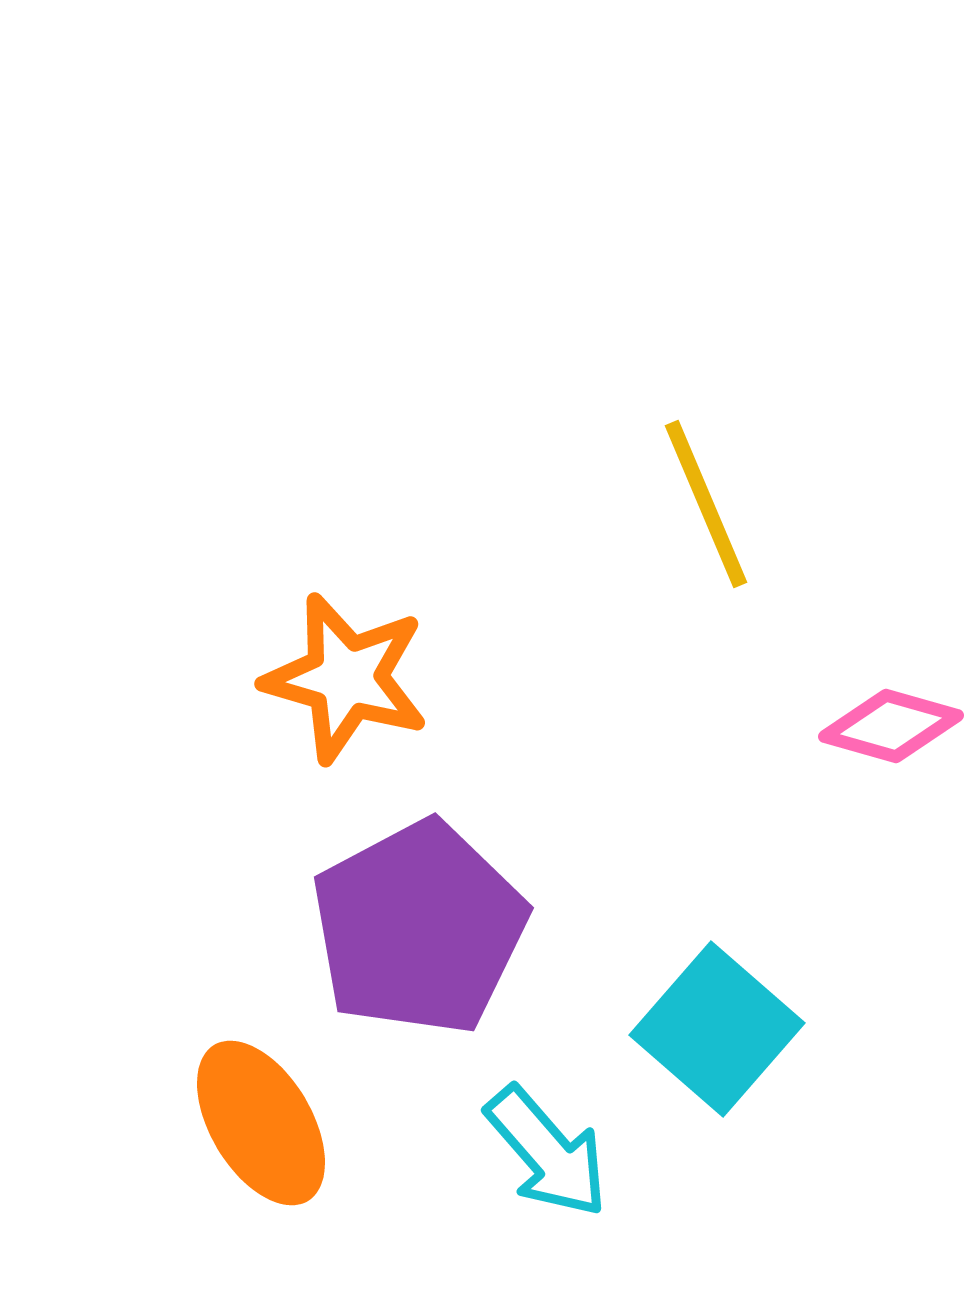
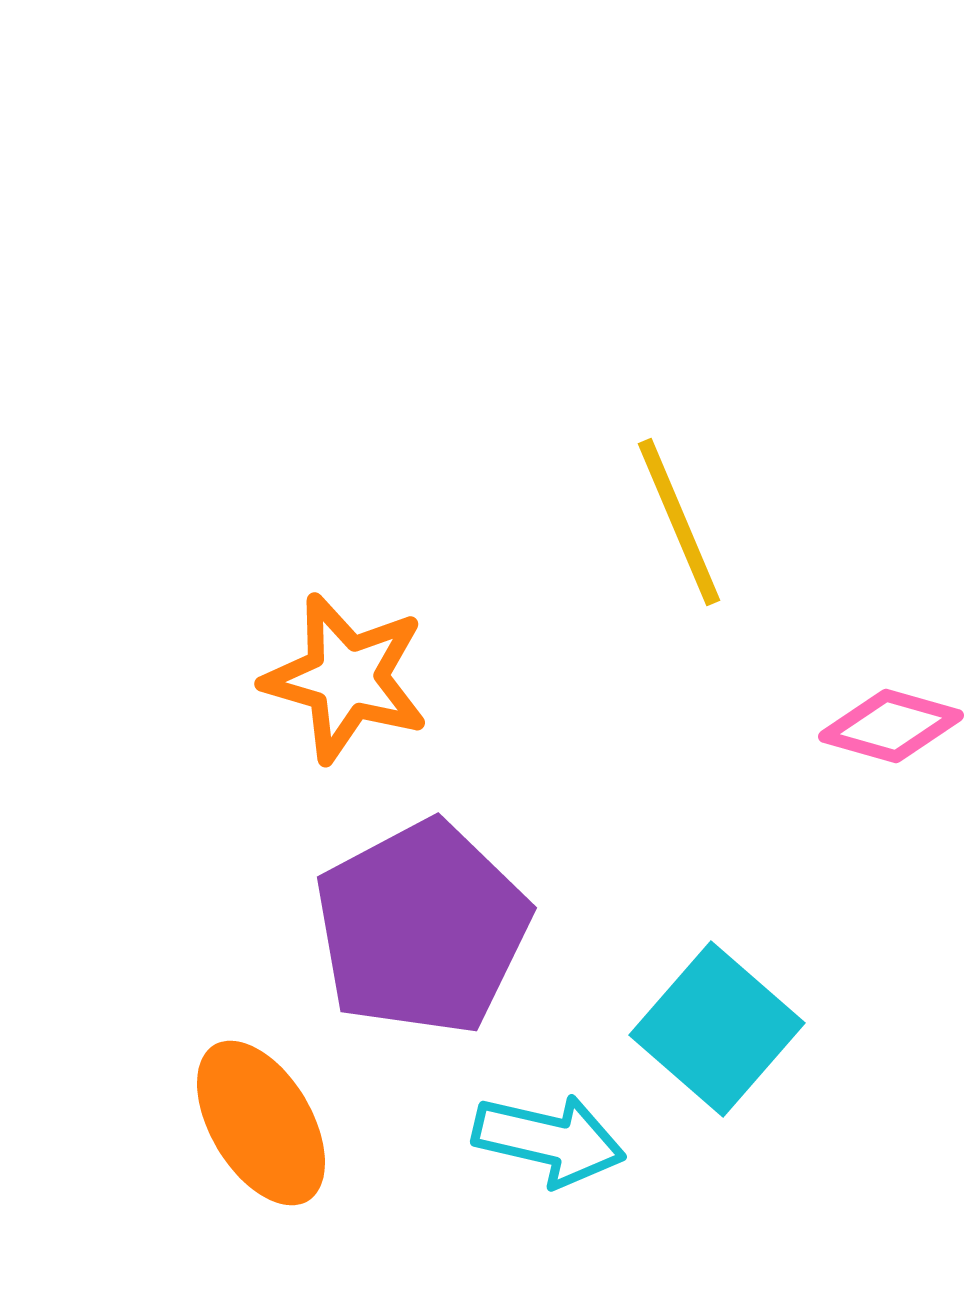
yellow line: moved 27 px left, 18 px down
purple pentagon: moved 3 px right
cyan arrow: moved 2 px right, 12 px up; rotated 36 degrees counterclockwise
